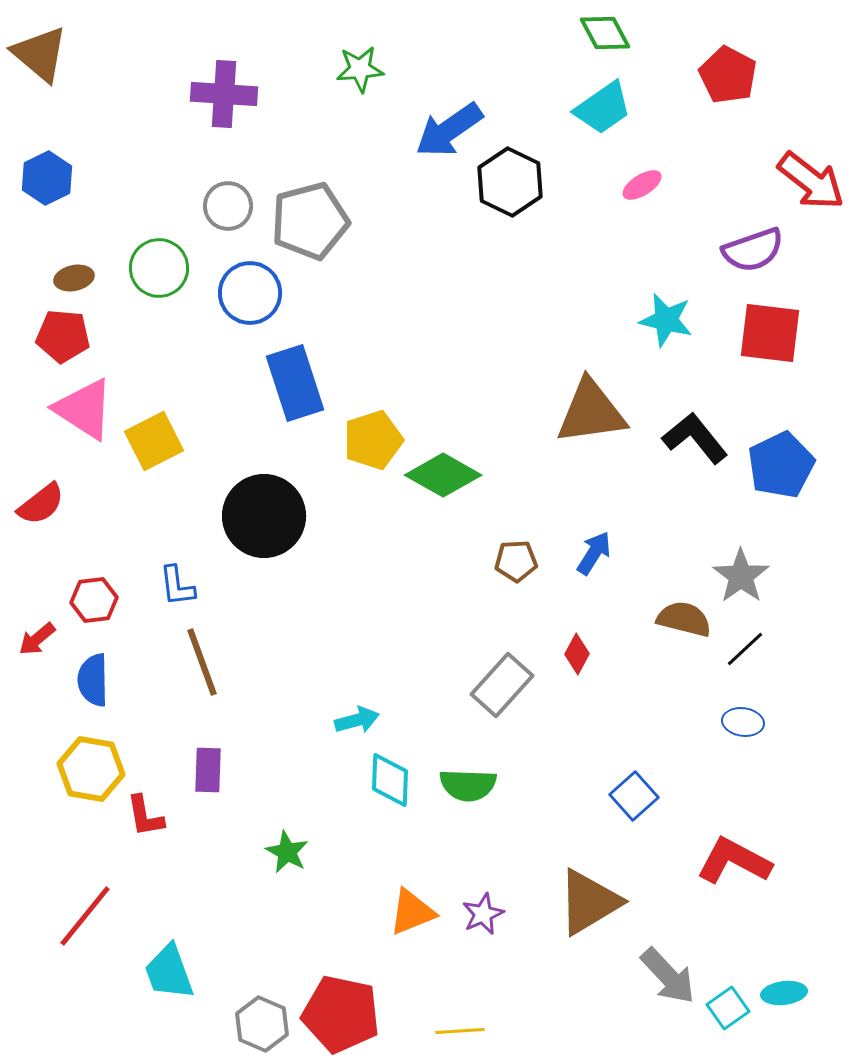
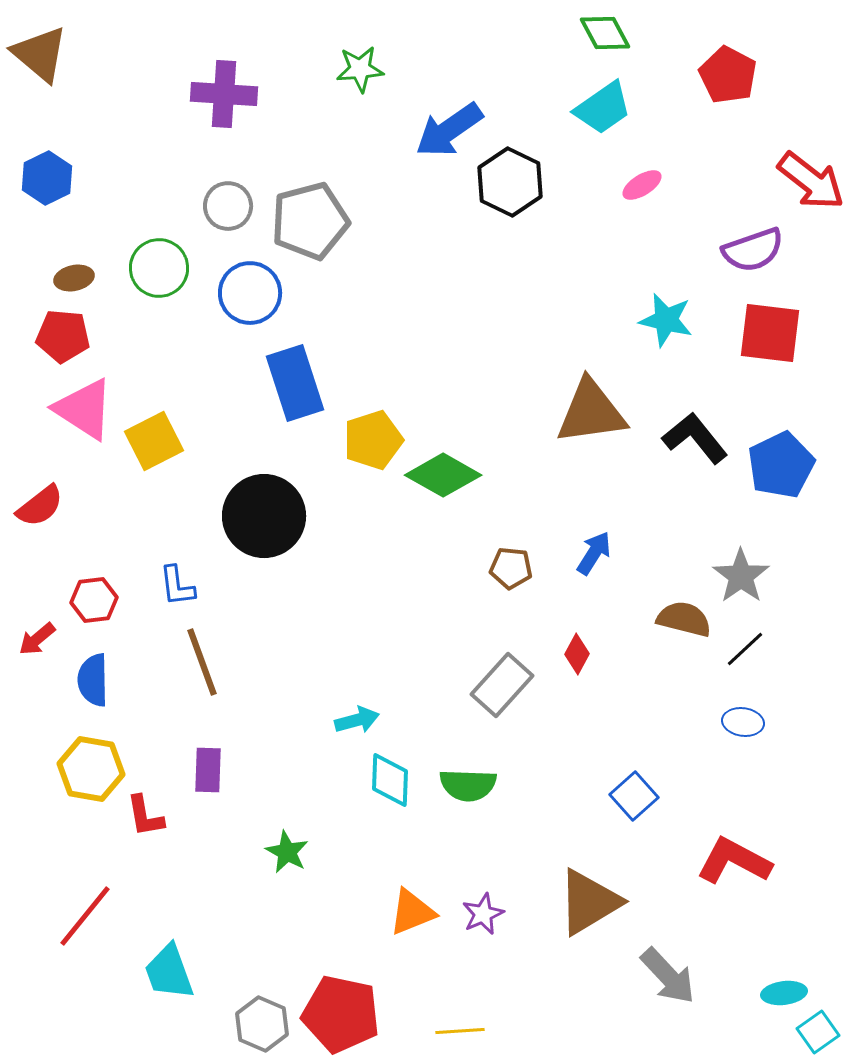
red semicircle at (41, 504): moved 1 px left, 2 px down
brown pentagon at (516, 561): moved 5 px left, 7 px down; rotated 9 degrees clockwise
cyan square at (728, 1008): moved 90 px right, 24 px down
